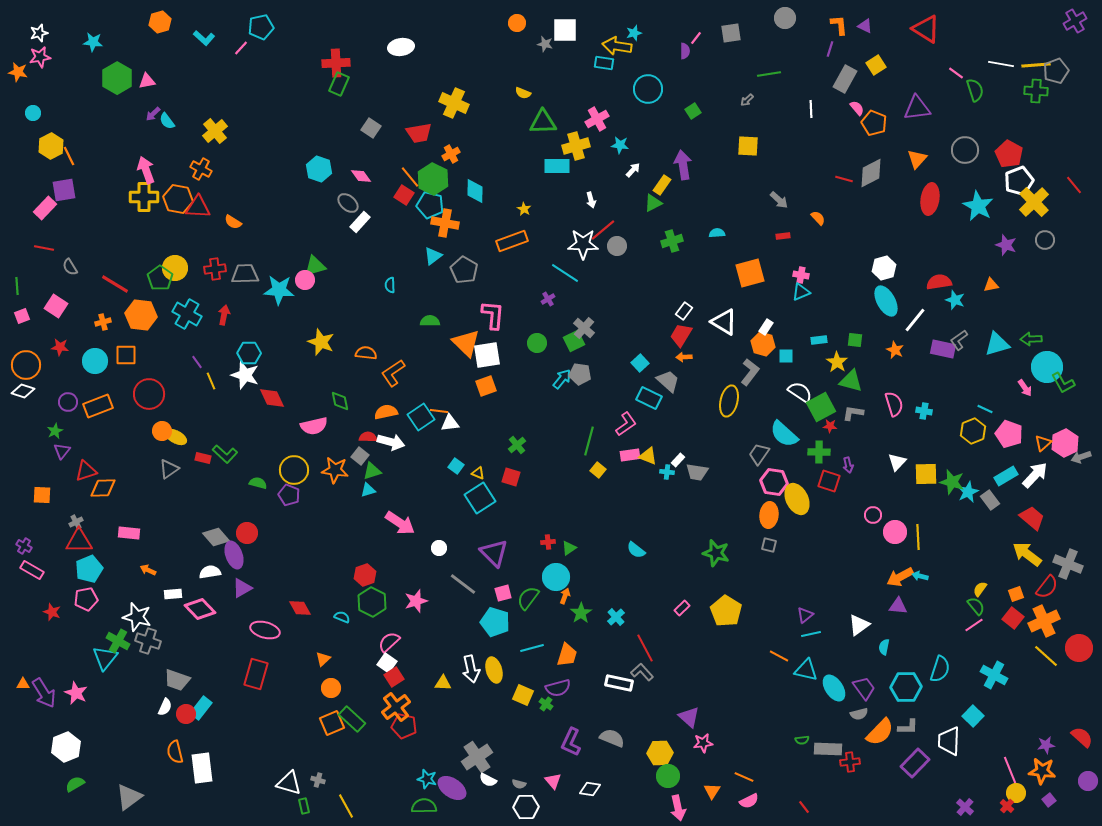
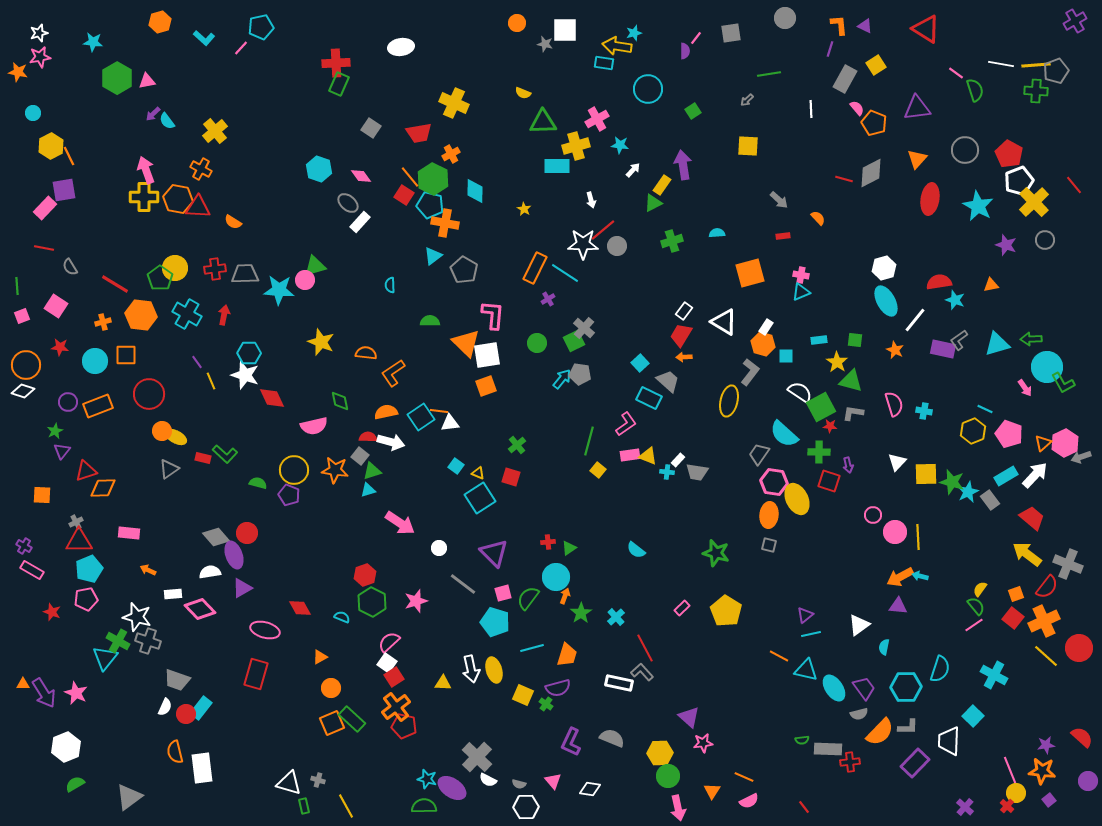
orange rectangle at (512, 241): moved 23 px right, 27 px down; rotated 44 degrees counterclockwise
orange triangle at (323, 659): moved 3 px left, 2 px up; rotated 14 degrees clockwise
gray cross at (477, 757): rotated 12 degrees counterclockwise
